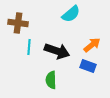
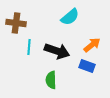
cyan semicircle: moved 1 px left, 3 px down
brown cross: moved 2 px left
blue rectangle: moved 1 px left
